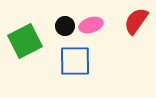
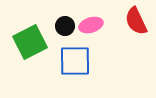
red semicircle: rotated 60 degrees counterclockwise
green square: moved 5 px right, 1 px down
